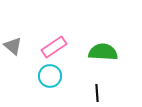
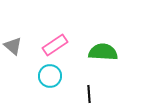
pink rectangle: moved 1 px right, 2 px up
black line: moved 8 px left, 1 px down
